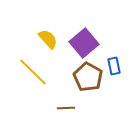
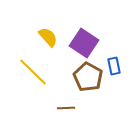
yellow semicircle: moved 2 px up
purple square: rotated 16 degrees counterclockwise
